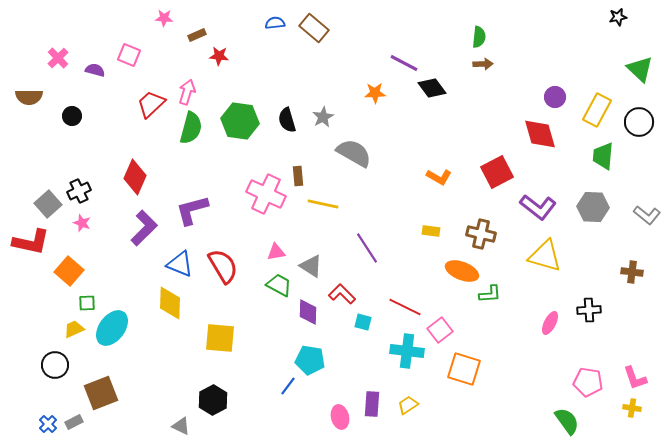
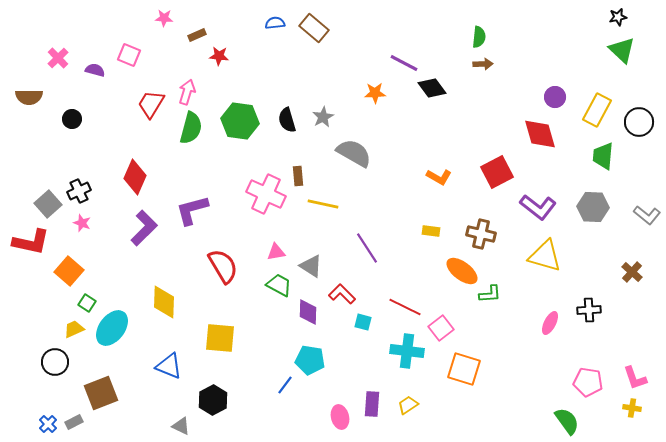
green triangle at (640, 69): moved 18 px left, 19 px up
red trapezoid at (151, 104): rotated 16 degrees counterclockwise
black circle at (72, 116): moved 3 px down
blue triangle at (180, 264): moved 11 px left, 102 px down
orange ellipse at (462, 271): rotated 16 degrees clockwise
brown cross at (632, 272): rotated 35 degrees clockwise
green square at (87, 303): rotated 36 degrees clockwise
yellow diamond at (170, 303): moved 6 px left, 1 px up
pink square at (440, 330): moved 1 px right, 2 px up
black circle at (55, 365): moved 3 px up
blue line at (288, 386): moved 3 px left, 1 px up
